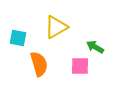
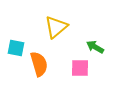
yellow triangle: rotated 10 degrees counterclockwise
cyan square: moved 2 px left, 10 px down
pink square: moved 2 px down
